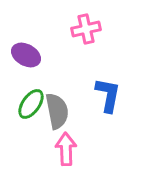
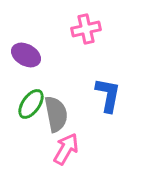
gray semicircle: moved 1 px left, 3 px down
pink arrow: rotated 32 degrees clockwise
